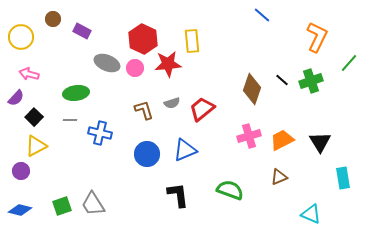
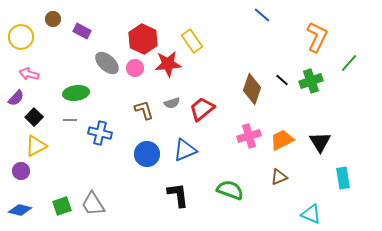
yellow rectangle: rotated 30 degrees counterclockwise
gray ellipse: rotated 20 degrees clockwise
